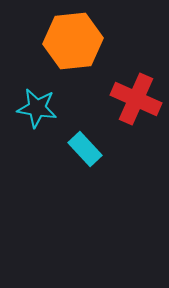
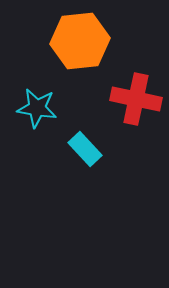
orange hexagon: moved 7 px right
red cross: rotated 12 degrees counterclockwise
